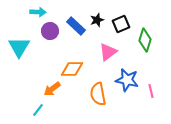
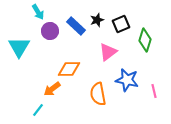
cyan arrow: rotated 56 degrees clockwise
orange diamond: moved 3 px left
pink line: moved 3 px right
